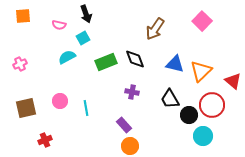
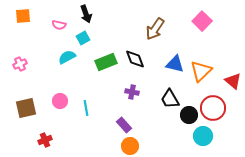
red circle: moved 1 px right, 3 px down
